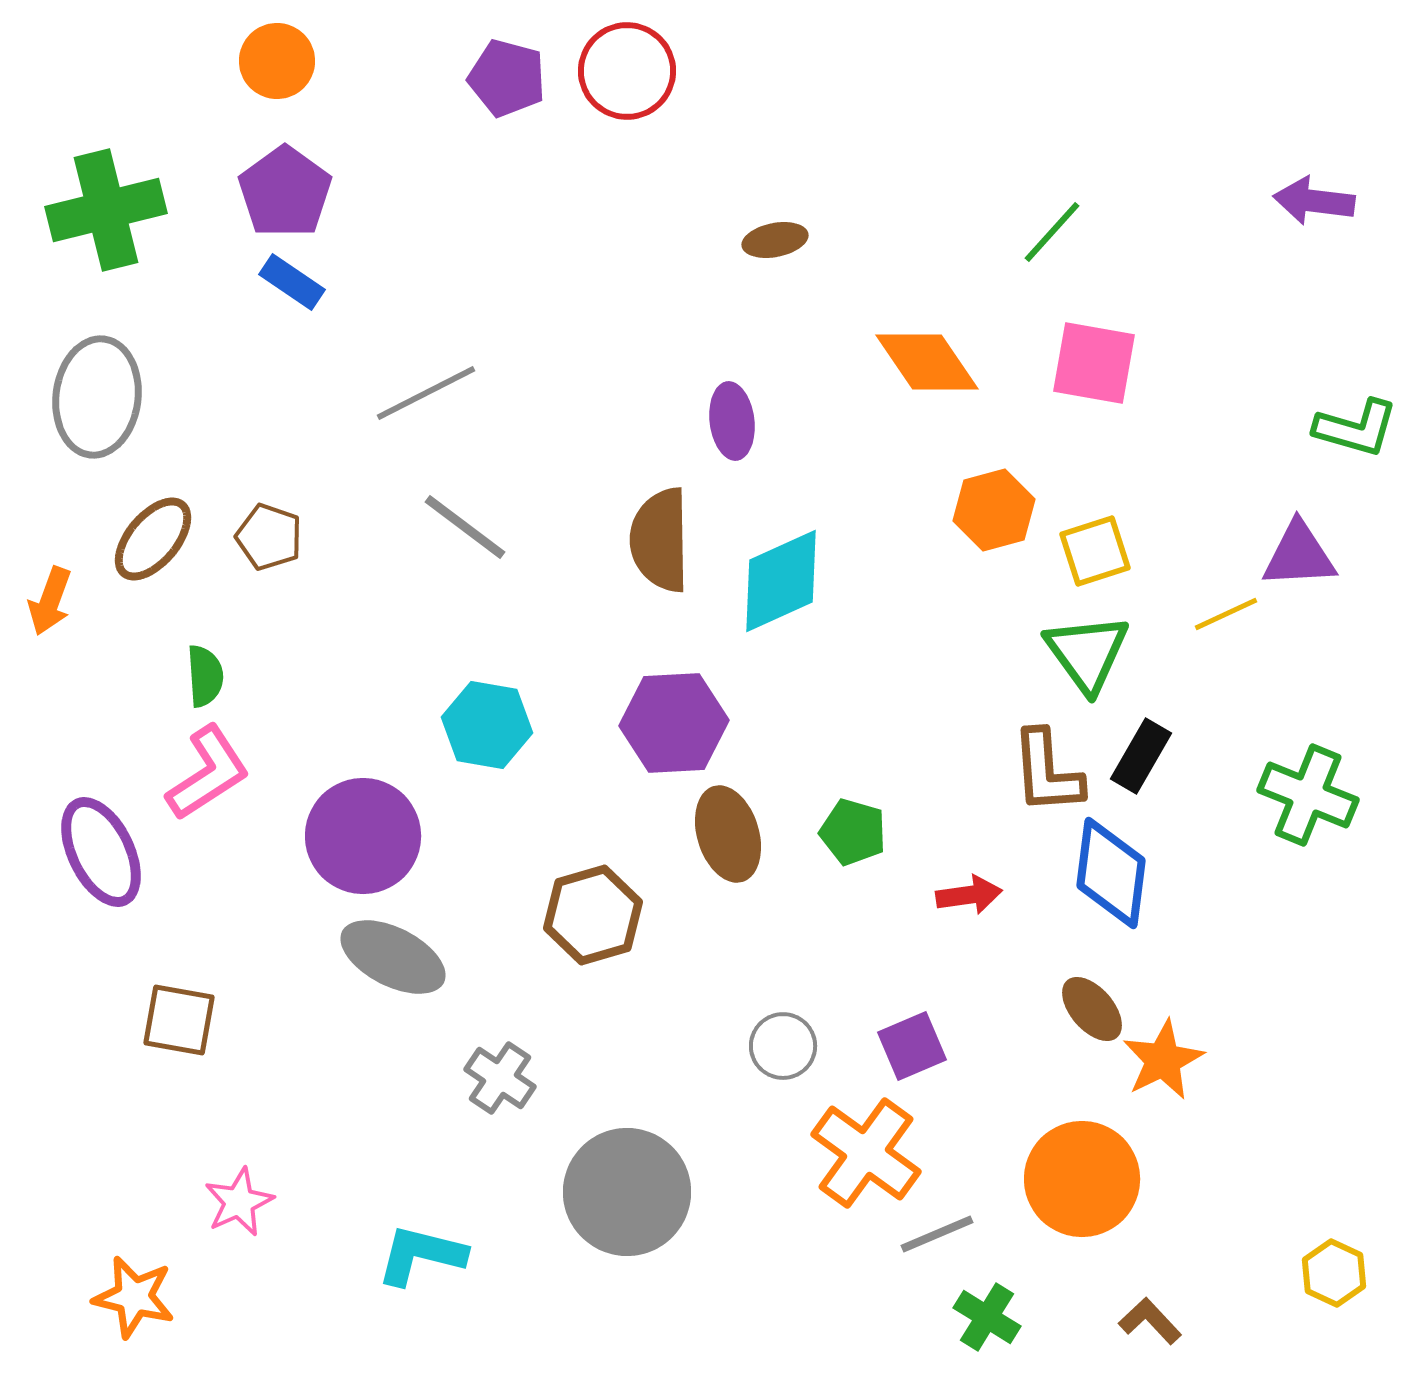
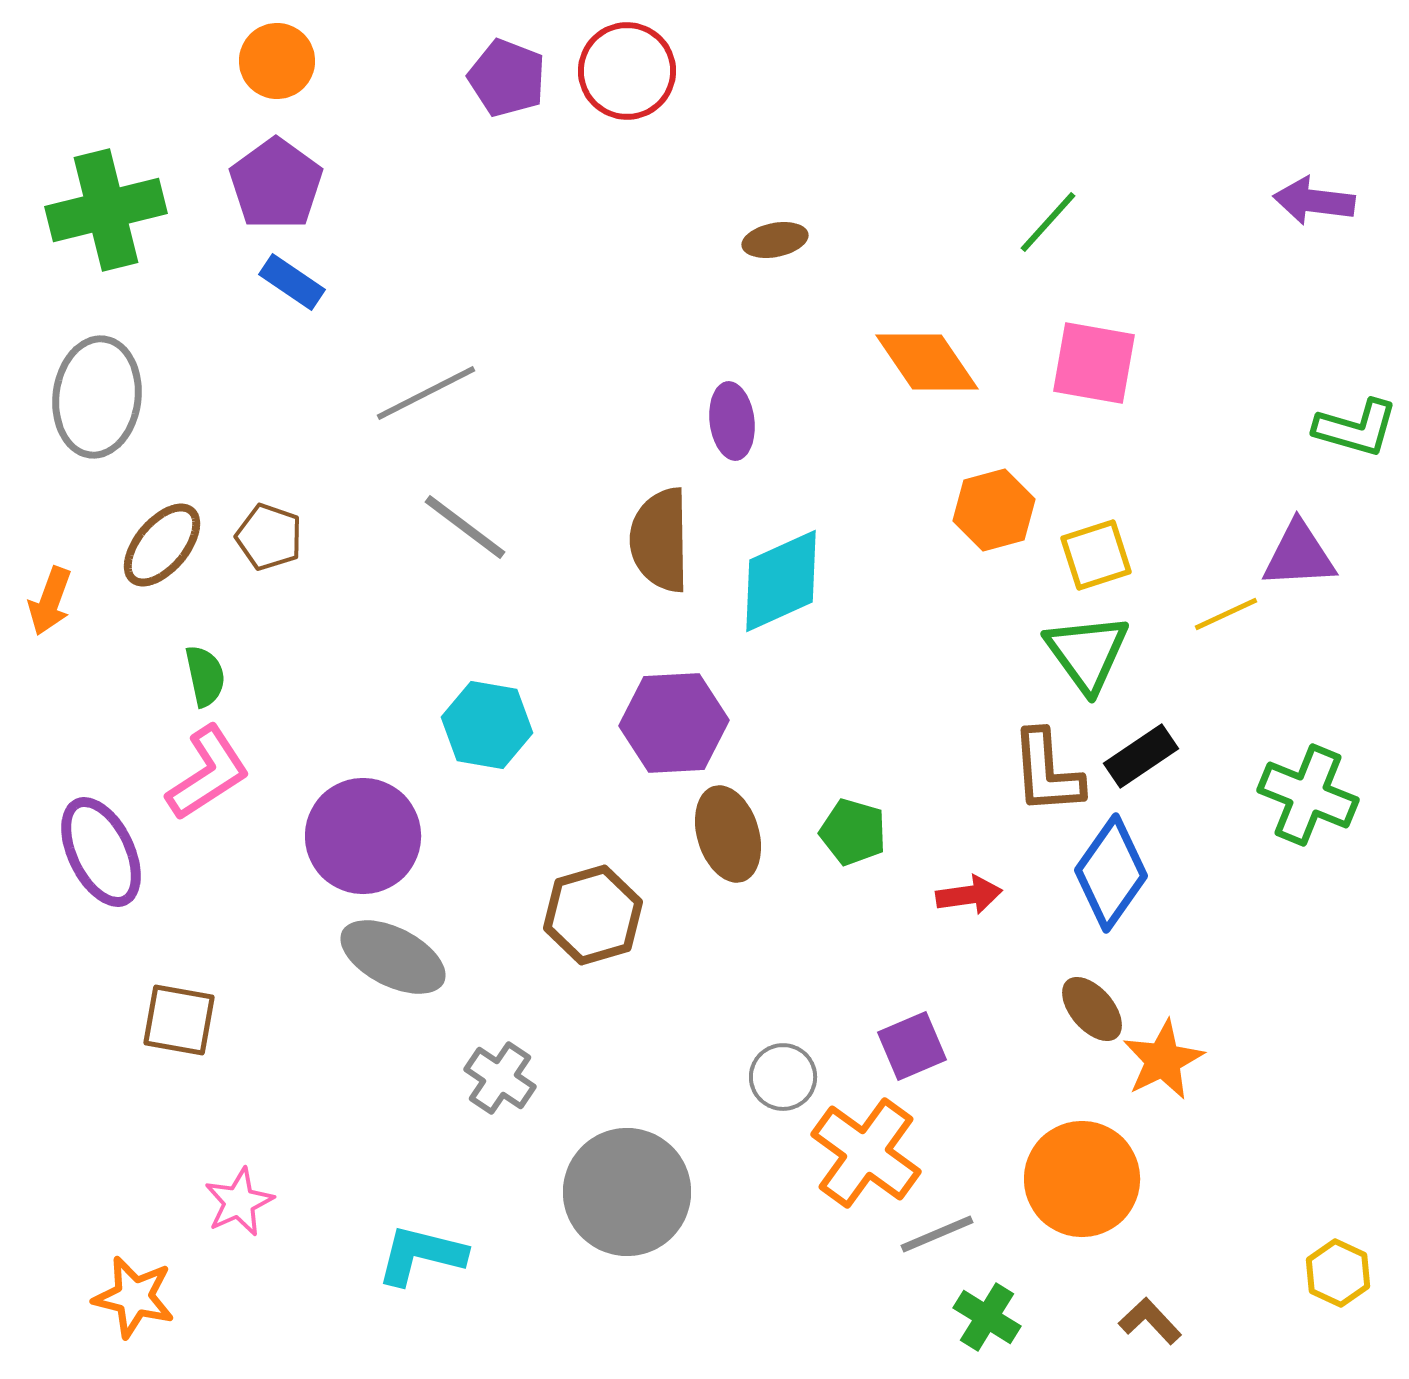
purple pentagon at (507, 78): rotated 6 degrees clockwise
purple pentagon at (285, 192): moved 9 px left, 8 px up
green line at (1052, 232): moved 4 px left, 10 px up
brown ellipse at (153, 539): moved 9 px right, 6 px down
yellow square at (1095, 551): moved 1 px right, 4 px down
green semicircle at (205, 676): rotated 8 degrees counterclockwise
black rectangle at (1141, 756): rotated 26 degrees clockwise
blue diamond at (1111, 873): rotated 28 degrees clockwise
gray circle at (783, 1046): moved 31 px down
yellow hexagon at (1334, 1273): moved 4 px right
